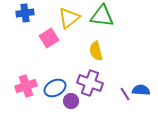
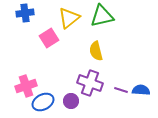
green triangle: rotated 20 degrees counterclockwise
blue ellipse: moved 12 px left, 14 px down
purple line: moved 4 px left, 4 px up; rotated 40 degrees counterclockwise
